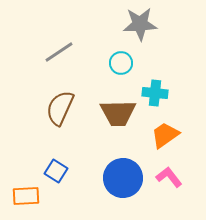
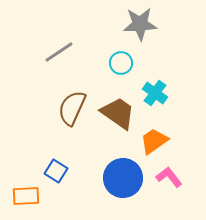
cyan cross: rotated 30 degrees clockwise
brown semicircle: moved 12 px right
brown trapezoid: rotated 144 degrees counterclockwise
orange trapezoid: moved 11 px left, 6 px down
